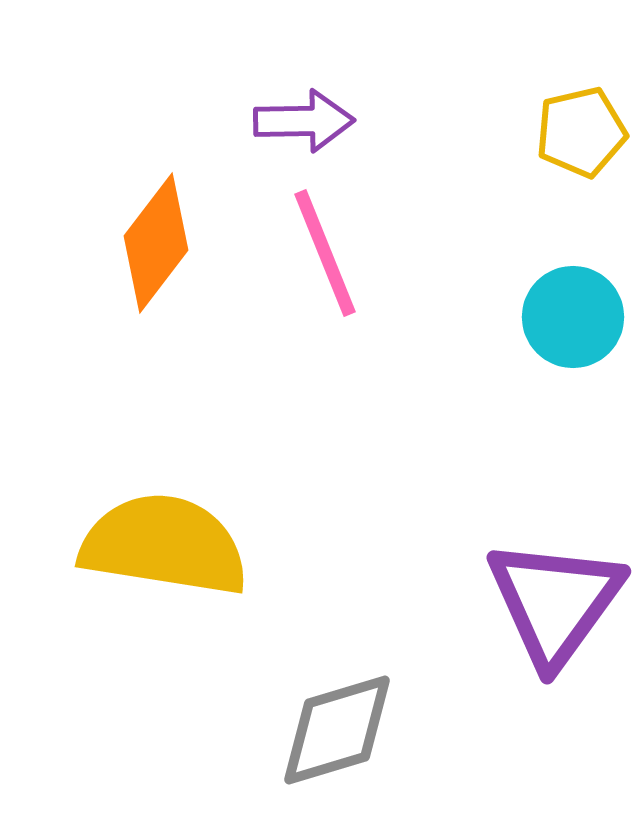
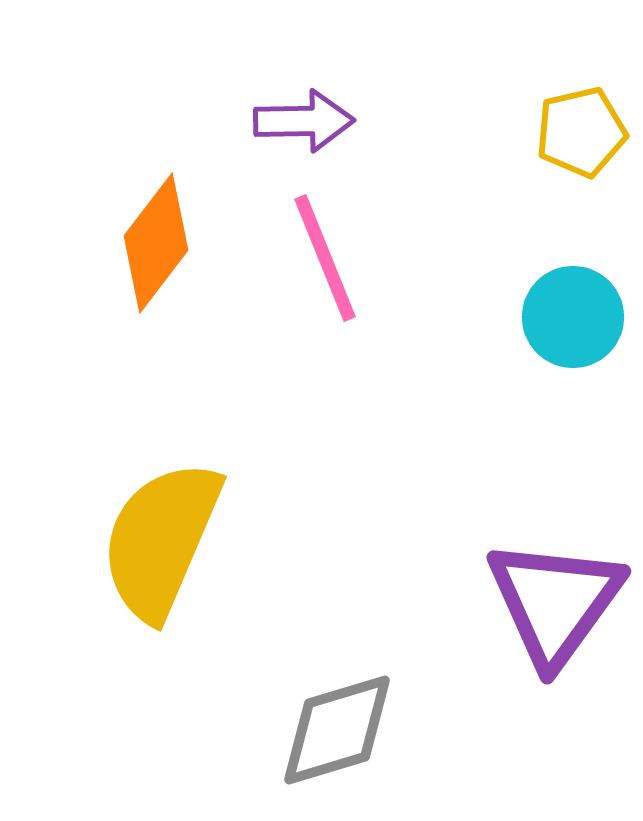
pink line: moved 5 px down
yellow semicircle: moved 3 px left, 5 px up; rotated 76 degrees counterclockwise
